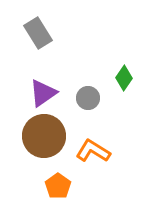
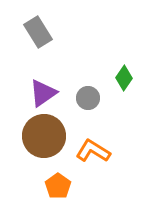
gray rectangle: moved 1 px up
